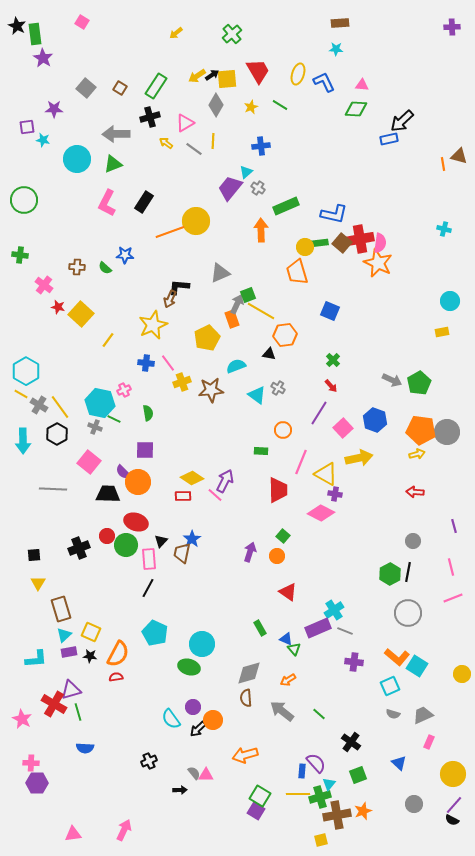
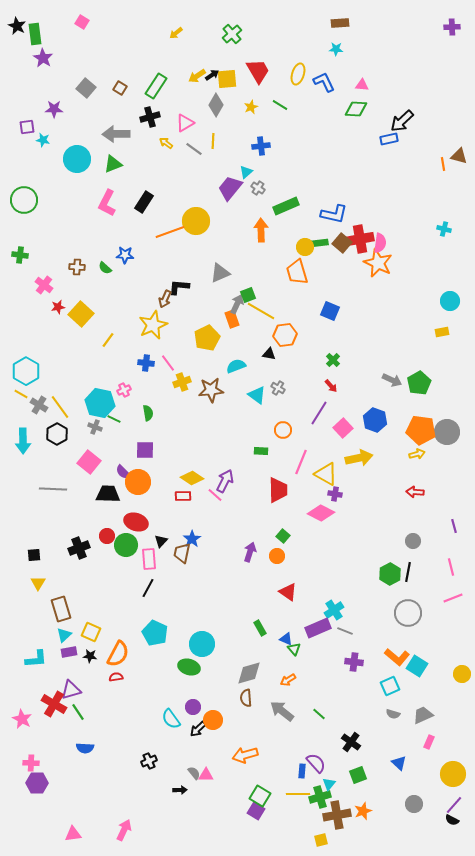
brown arrow at (170, 299): moved 5 px left
red star at (58, 307): rotated 24 degrees counterclockwise
green line at (78, 712): rotated 18 degrees counterclockwise
